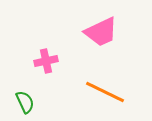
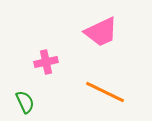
pink cross: moved 1 px down
